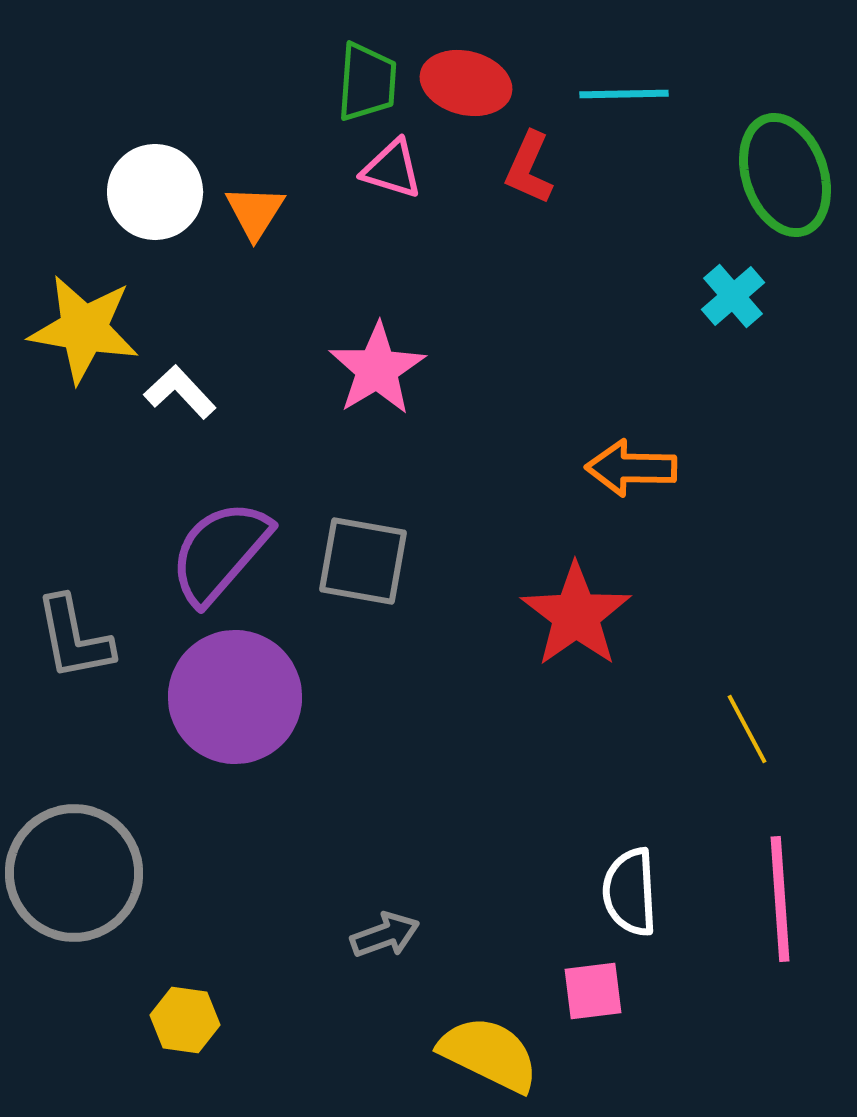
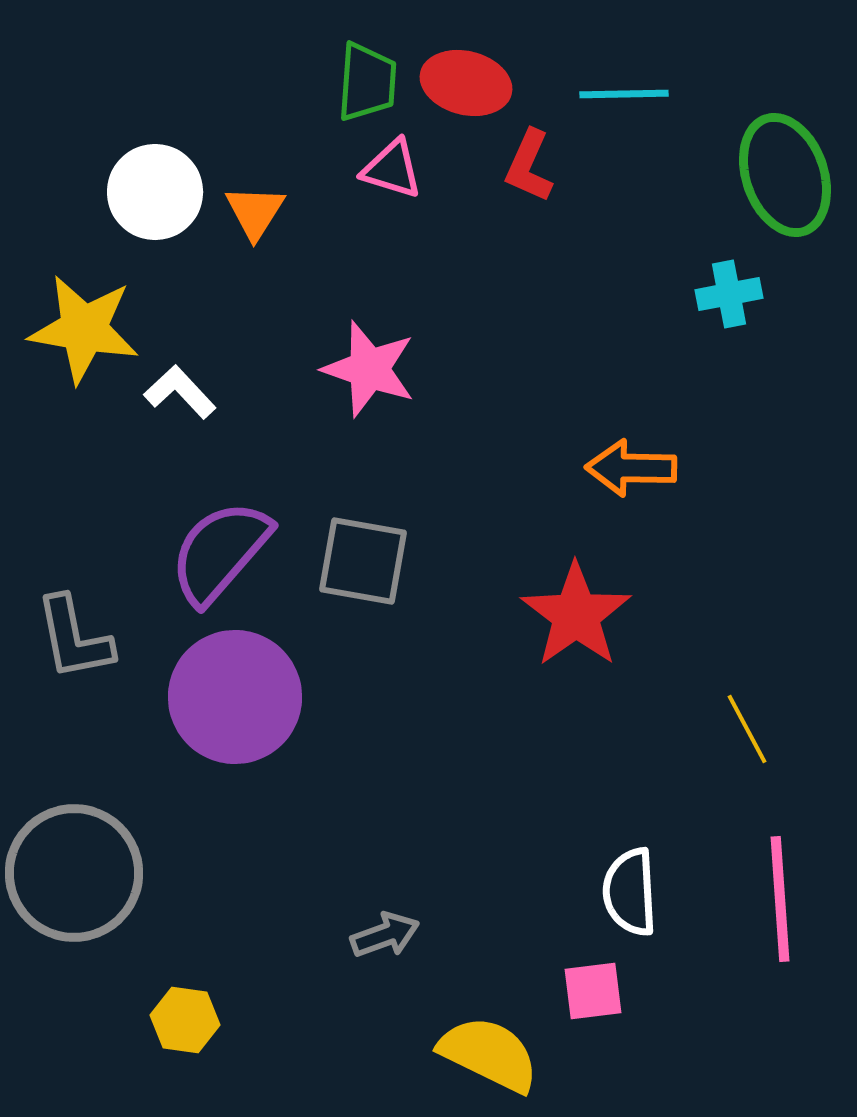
red L-shape: moved 2 px up
cyan cross: moved 4 px left, 2 px up; rotated 30 degrees clockwise
pink star: moved 8 px left; rotated 22 degrees counterclockwise
